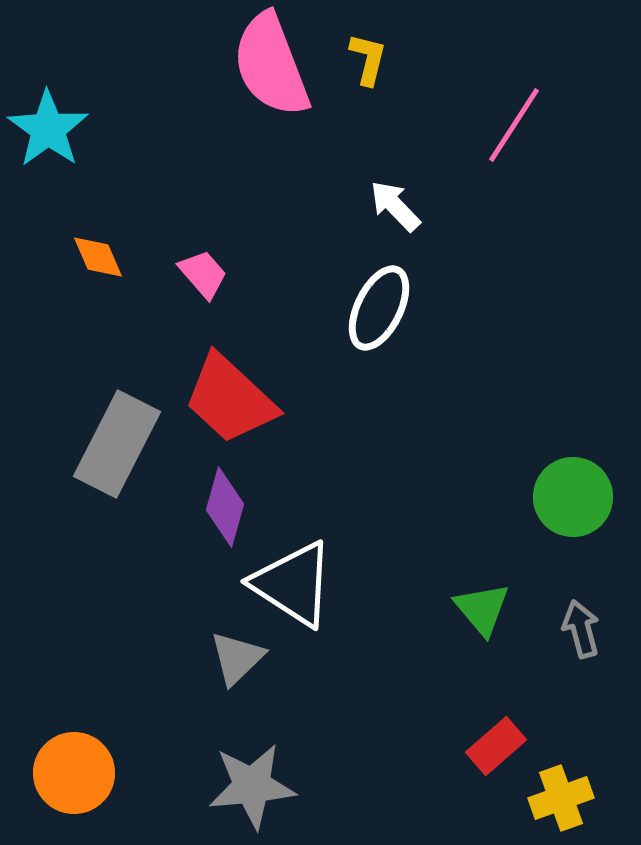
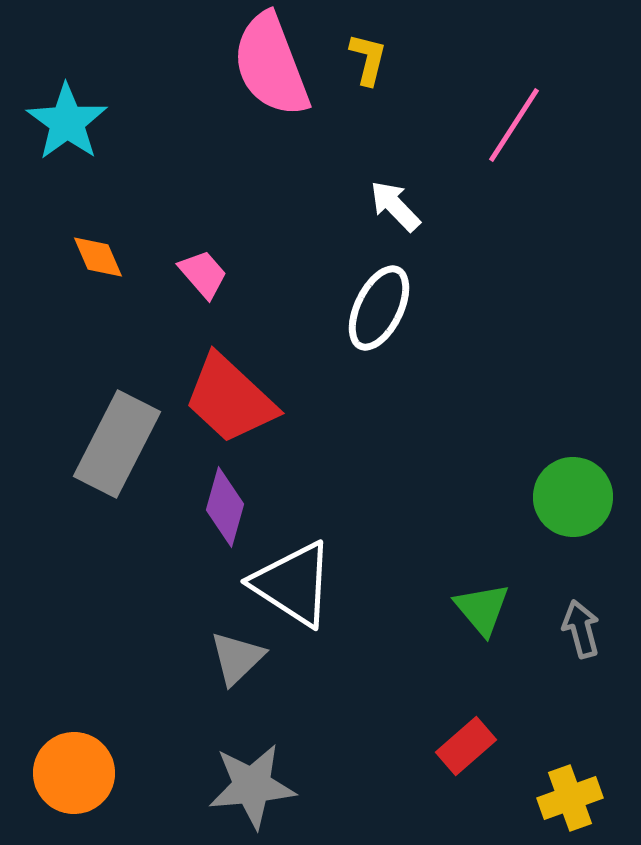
cyan star: moved 19 px right, 7 px up
red rectangle: moved 30 px left
yellow cross: moved 9 px right
